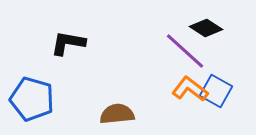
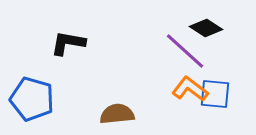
blue square: moved 1 px left, 3 px down; rotated 24 degrees counterclockwise
